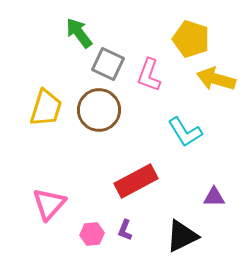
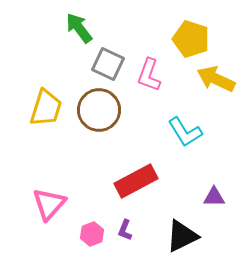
green arrow: moved 5 px up
yellow arrow: rotated 9 degrees clockwise
pink hexagon: rotated 15 degrees counterclockwise
